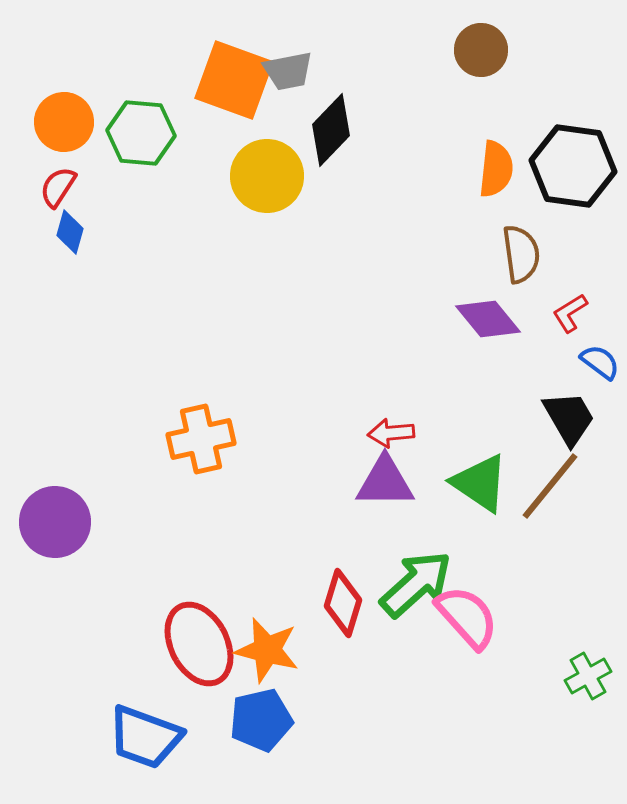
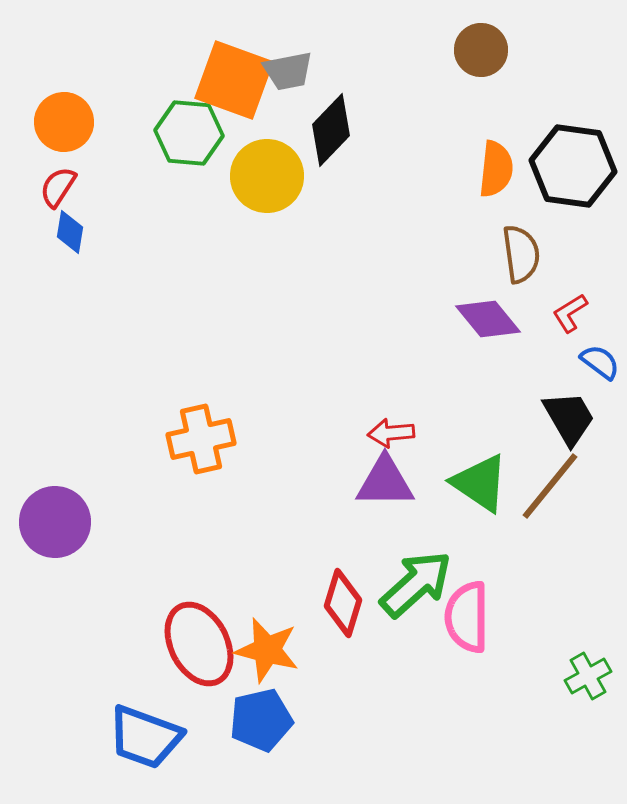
green hexagon: moved 48 px right
blue diamond: rotated 6 degrees counterclockwise
pink semicircle: rotated 138 degrees counterclockwise
